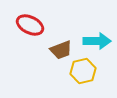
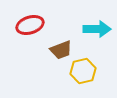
red ellipse: rotated 44 degrees counterclockwise
cyan arrow: moved 12 px up
